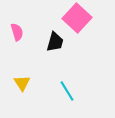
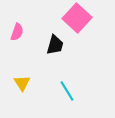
pink semicircle: rotated 36 degrees clockwise
black trapezoid: moved 3 px down
